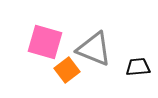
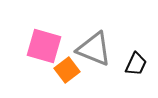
pink square: moved 1 px left, 4 px down
black trapezoid: moved 2 px left, 3 px up; rotated 120 degrees clockwise
